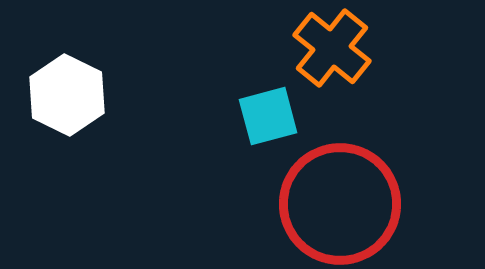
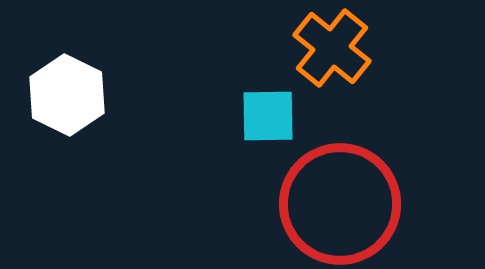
cyan square: rotated 14 degrees clockwise
